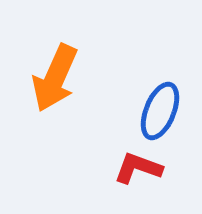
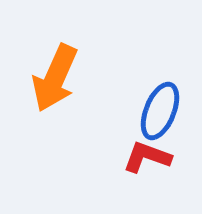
red L-shape: moved 9 px right, 11 px up
